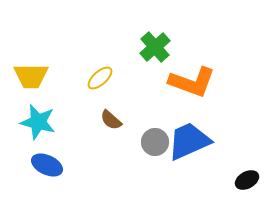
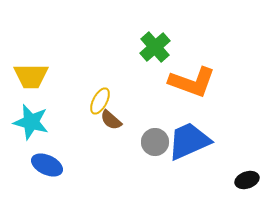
yellow ellipse: moved 23 px down; rotated 20 degrees counterclockwise
cyan star: moved 7 px left
black ellipse: rotated 10 degrees clockwise
